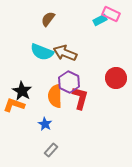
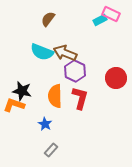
purple hexagon: moved 6 px right, 11 px up
black star: rotated 18 degrees counterclockwise
